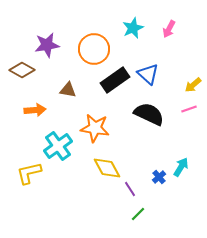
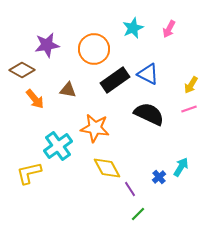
blue triangle: rotated 15 degrees counterclockwise
yellow arrow: moved 2 px left; rotated 18 degrees counterclockwise
orange arrow: moved 11 px up; rotated 55 degrees clockwise
